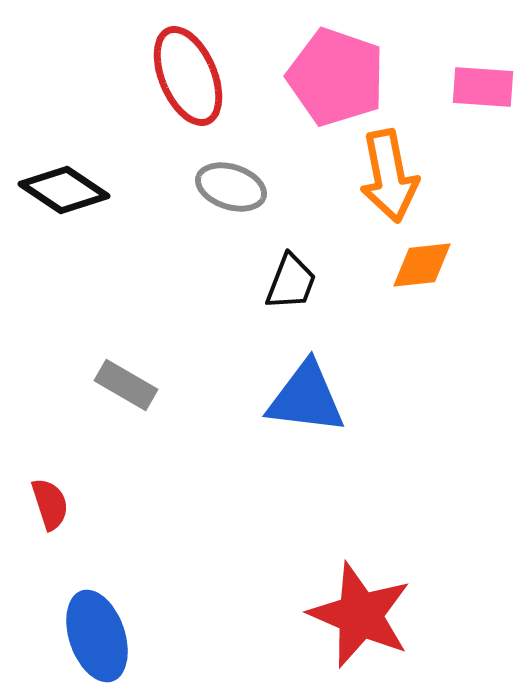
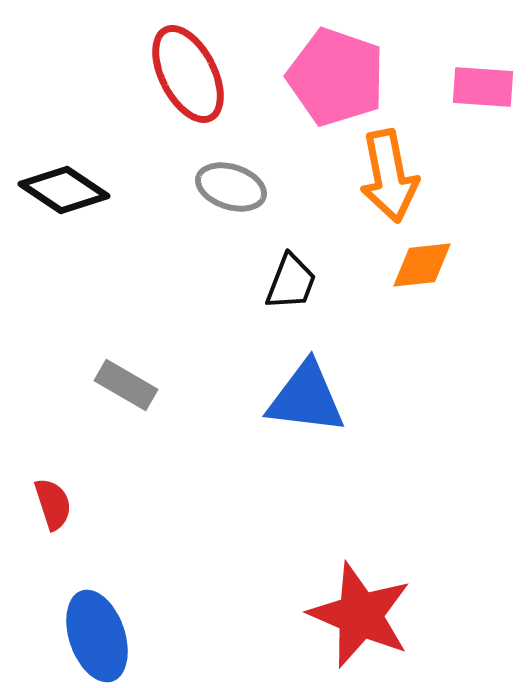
red ellipse: moved 2 px up; rotated 4 degrees counterclockwise
red semicircle: moved 3 px right
